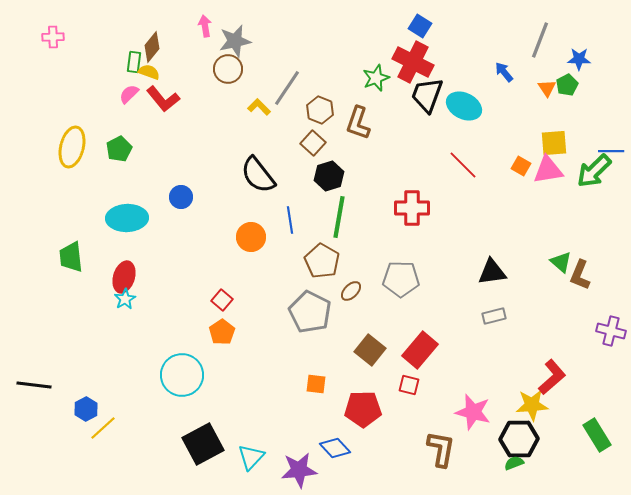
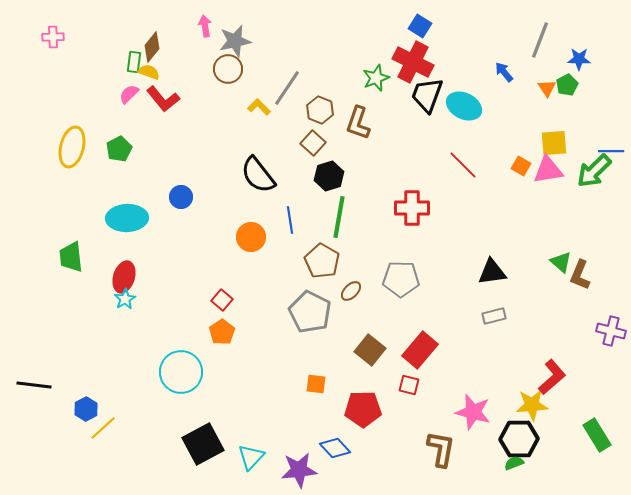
cyan circle at (182, 375): moved 1 px left, 3 px up
